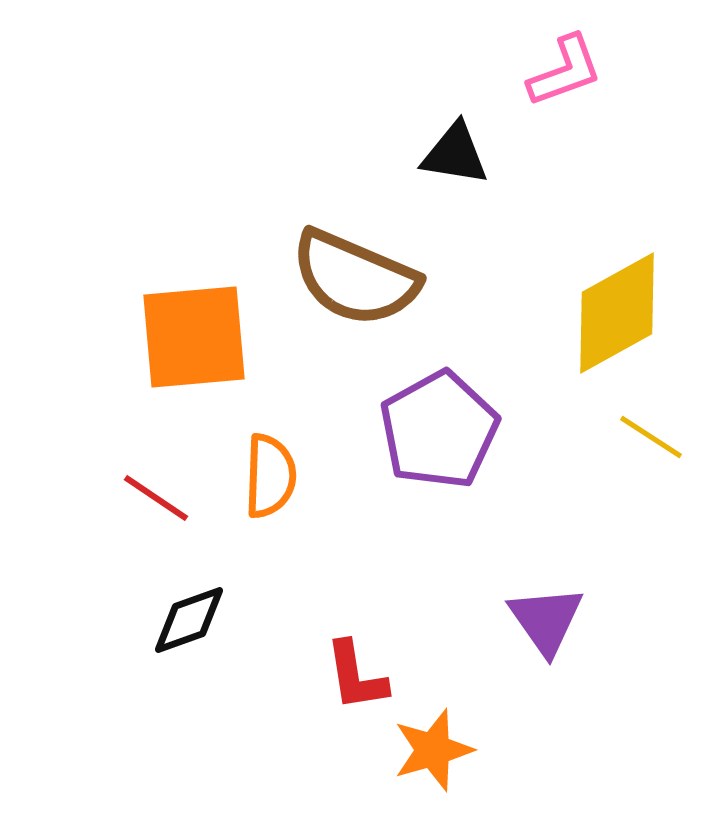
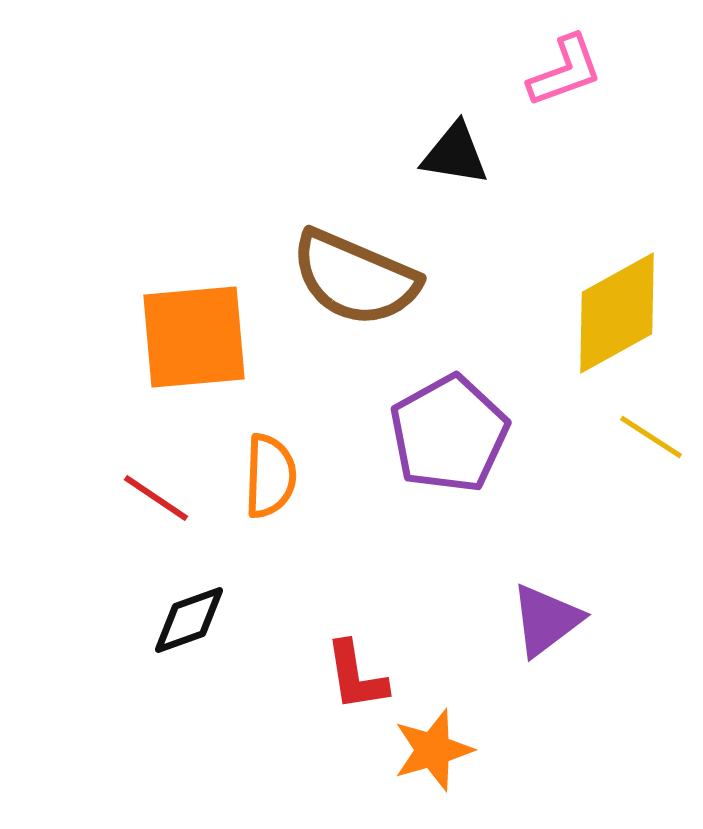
purple pentagon: moved 10 px right, 4 px down
purple triangle: rotated 28 degrees clockwise
